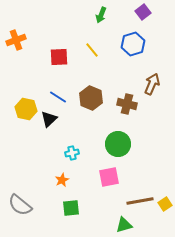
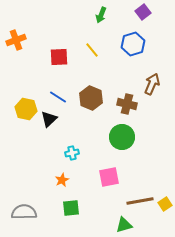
green circle: moved 4 px right, 7 px up
gray semicircle: moved 4 px right, 7 px down; rotated 140 degrees clockwise
